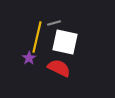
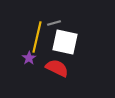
red semicircle: moved 2 px left
